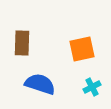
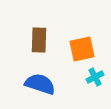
brown rectangle: moved 17 px right, 3 px up
cyan cross: moved 3 px right, 10 px up
